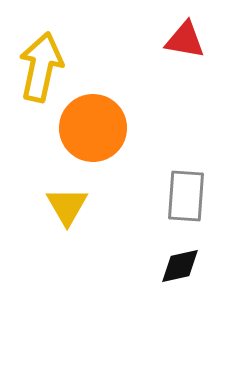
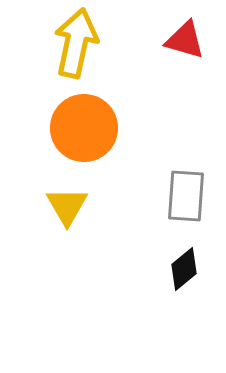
red triangle: rotated 6 degrees clockwise
yellow arrow: moved 35 px right, 24 px up
orange circle: moved 9 px left
black diamond: moved 4 px right, 3 px down; rotated 27 degrees counterclockwise
